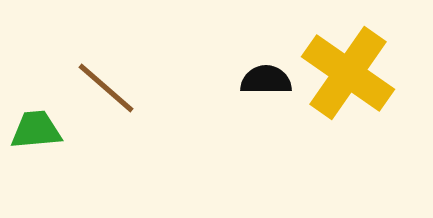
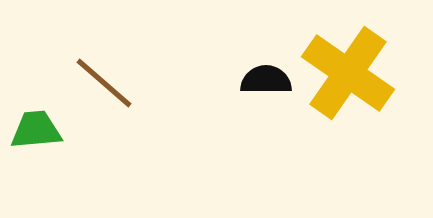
brown line: moved 2 px left, 5 px up
